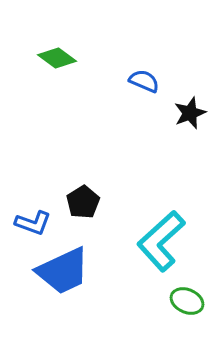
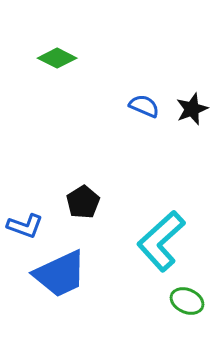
green diamond: rotated 9 degrees counterclockwise
blue semicircle: moved 25 px down
black star: moved 2 px right, 4 px up
blue L-shape: moved 8 px left, 3 px down
blue trapezoid: moved 3 px left, 3 px down
